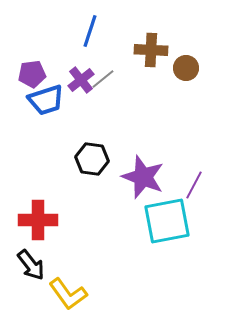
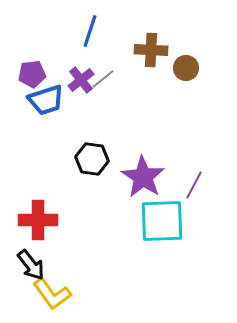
purple star: rotated 12 degrees clockwise
cyan square: moved 5 px left; rotated 9 degrees clockwise
yellow L-shape: moved 16 px left
